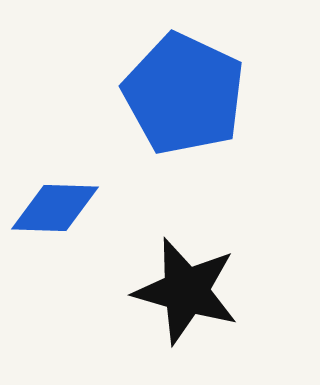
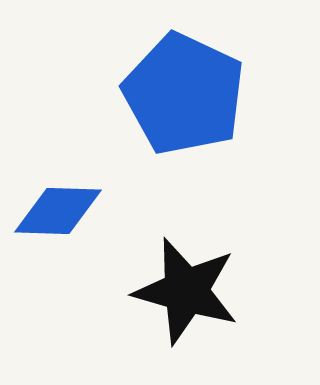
blue diamond: moved 3 px right, 3 px down
